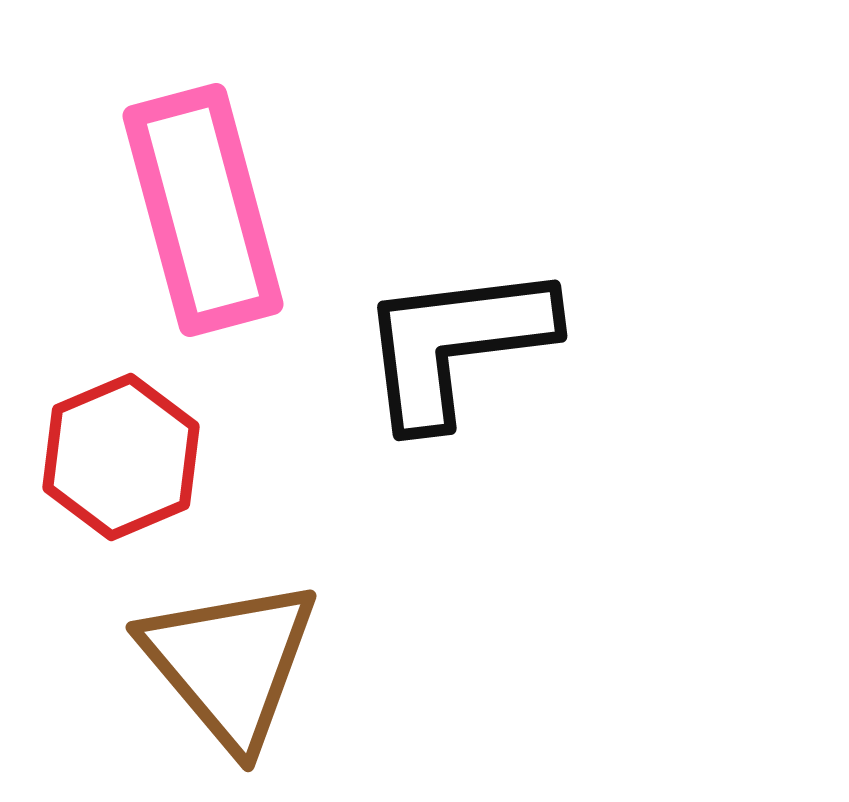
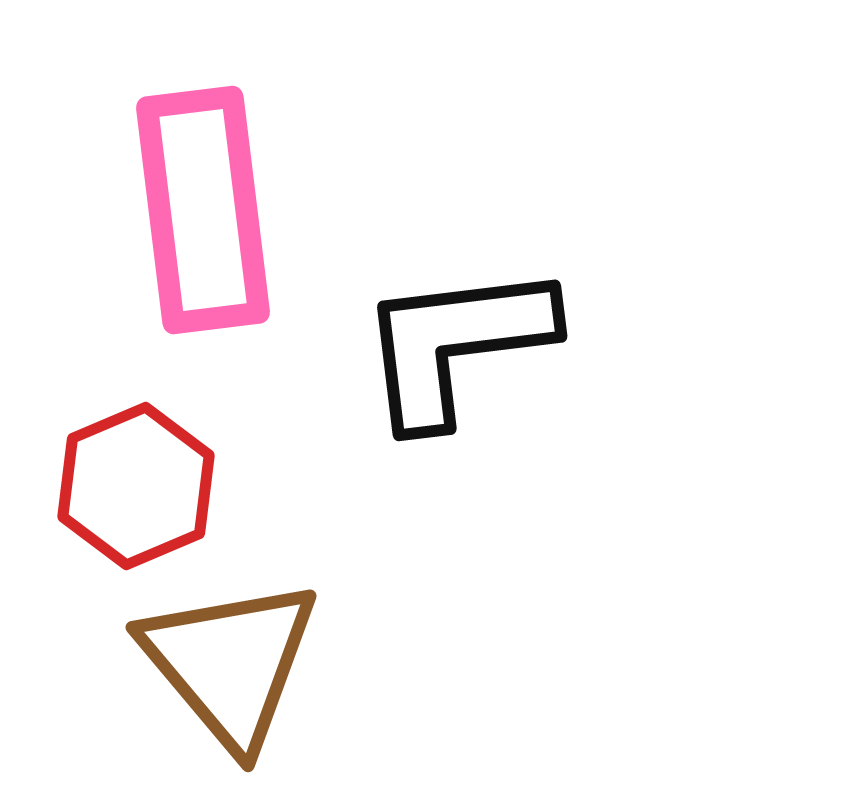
pink rectangle: rotated 8 degrees clockwise
red hexagon: moved 15 px right, 29 px down
